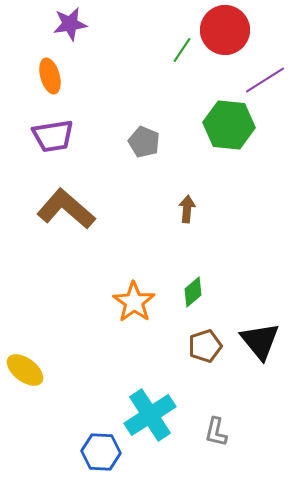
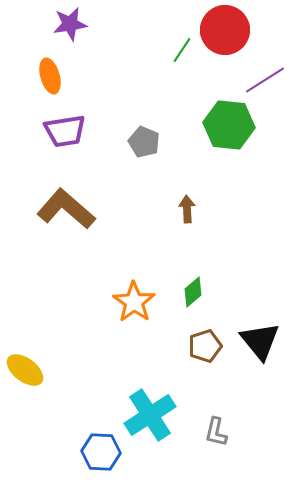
purple trapezoid: moved 12 px right, 5 px up
brown arrow: rotated 8 degrees counterclockwise
